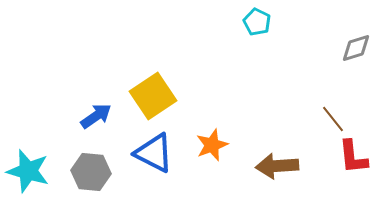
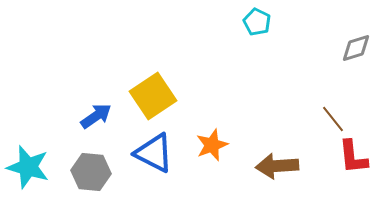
cyan star: moved 4 px up
